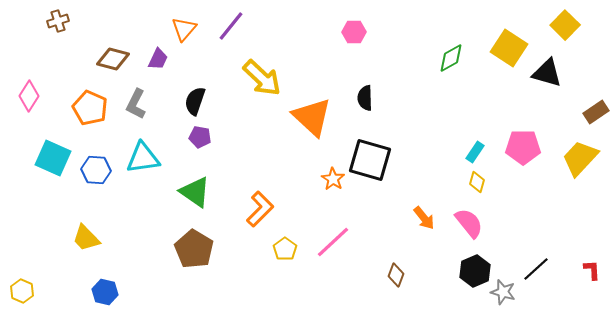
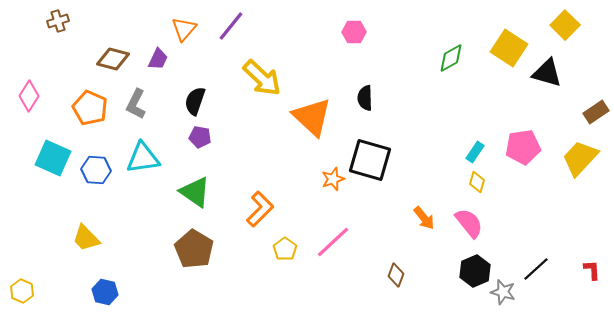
pink pentagon at (523, 147): rotated 8 degrees counterclockwise
orange star at (333, 179): rotated 20 degrees clockwise
